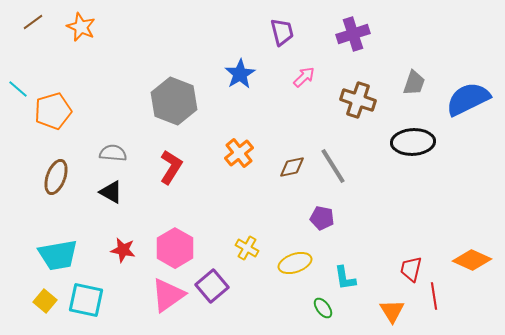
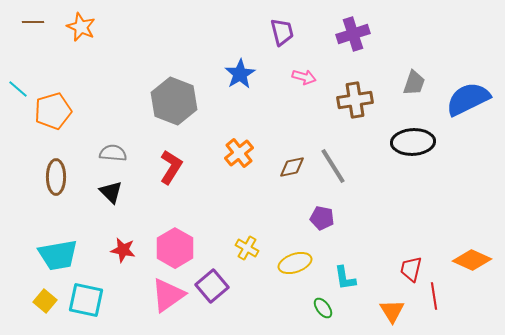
brown line: rotated 35 degrees clockwise
pink arrow: rotated 60 degrees clockwise
brown cross: moved 3 px left; rotated 28 degrees counterclockwise
brown ellipse: rotated 20 degrees counterclockwise
black triangle: rotated 15 degrees clockwise
